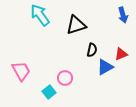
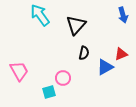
black triangle: rotated 30 degrees counterclockwise
black semicircle: moved 8 px left, 3 px down
pink trapezoid: moved 2 px left
pink circle: moved 2 px left
cyan square: rotated 24 degrees clockwise
